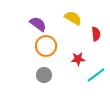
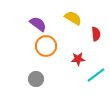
gray circle: moved 8 px left, 4 px down
